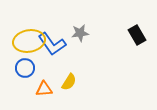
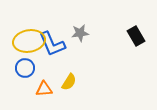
black rectangle: moved 1 px left, 1 px down
blue L-shape: rotated 12 degrees clockwise
